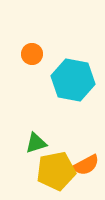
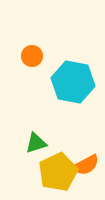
orange circle: moved 2 px down
cyan hexagon: moved 2 px down
yellow pentagon: moved 2 px right, 1 px down; rotated 15 degrees counterclockwise
